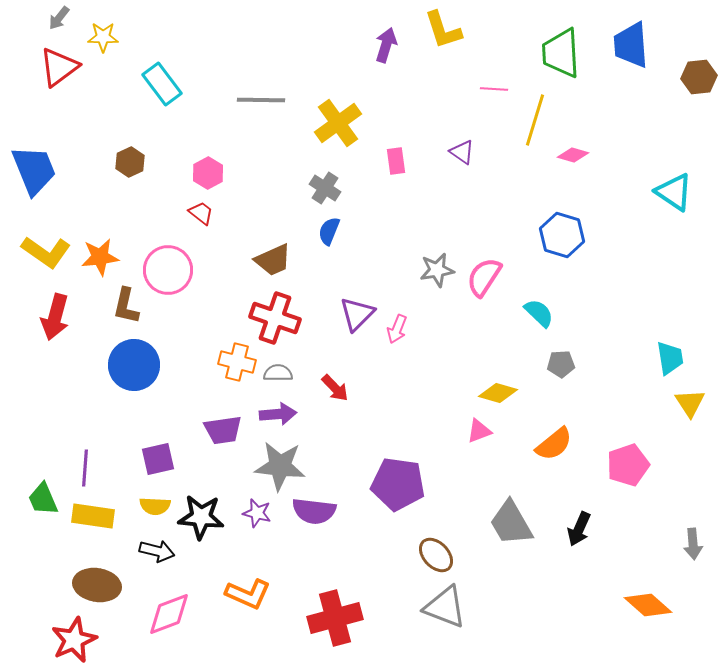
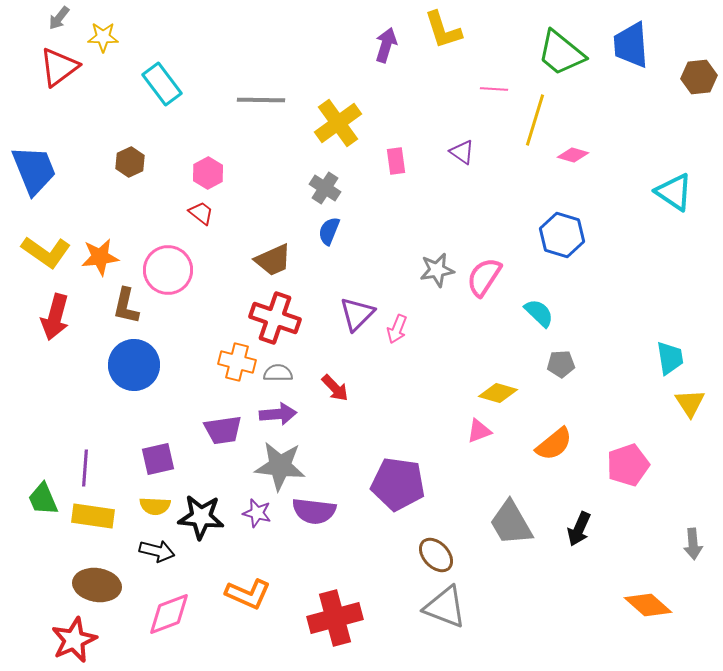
green trapezoid at (561, 53): rotated 48 degrees counterclockwise
